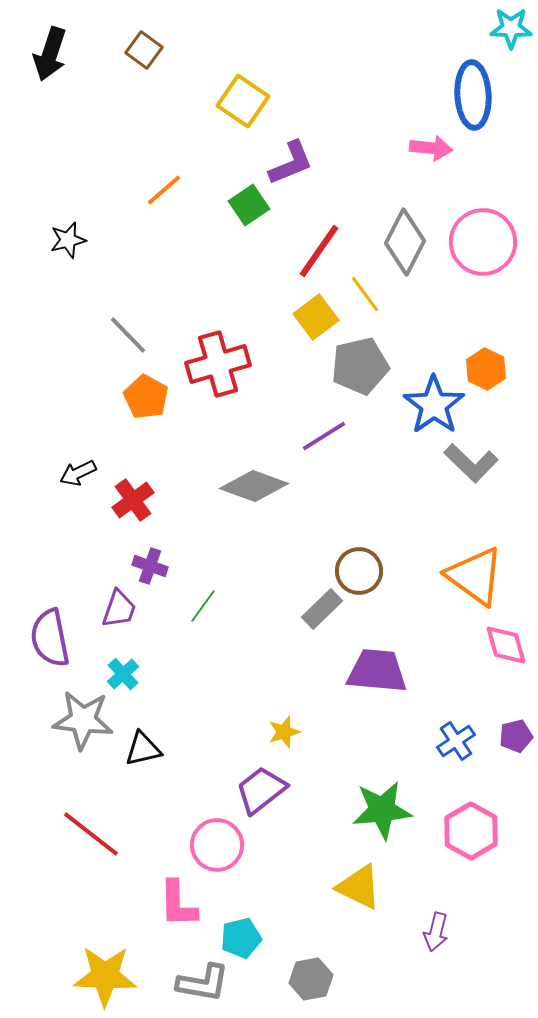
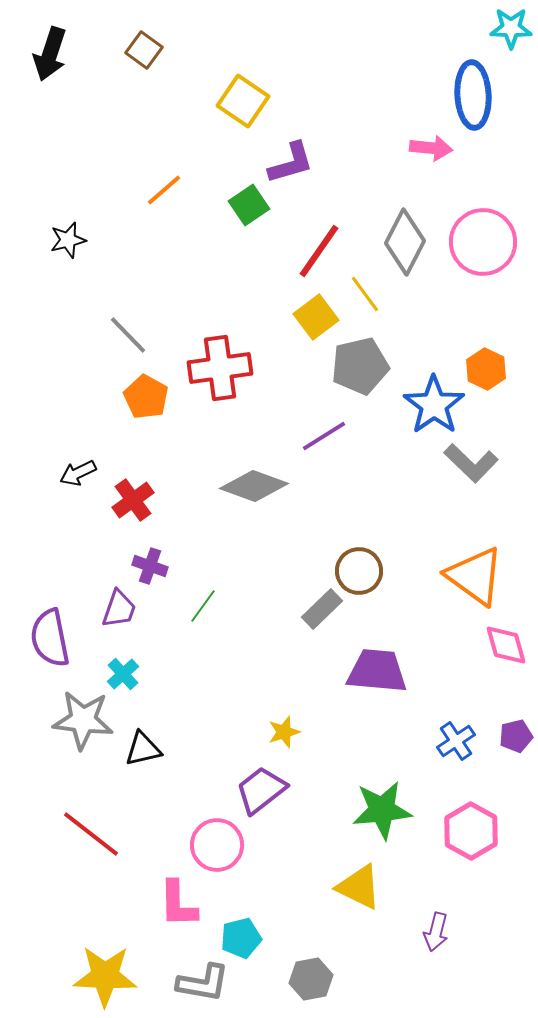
purple L-shape at (291, 163): rotated 6 degrees clockwise
red cross at (218, 364): moved 2 px right, 4 px down; rotated 8 degrees clockwise
